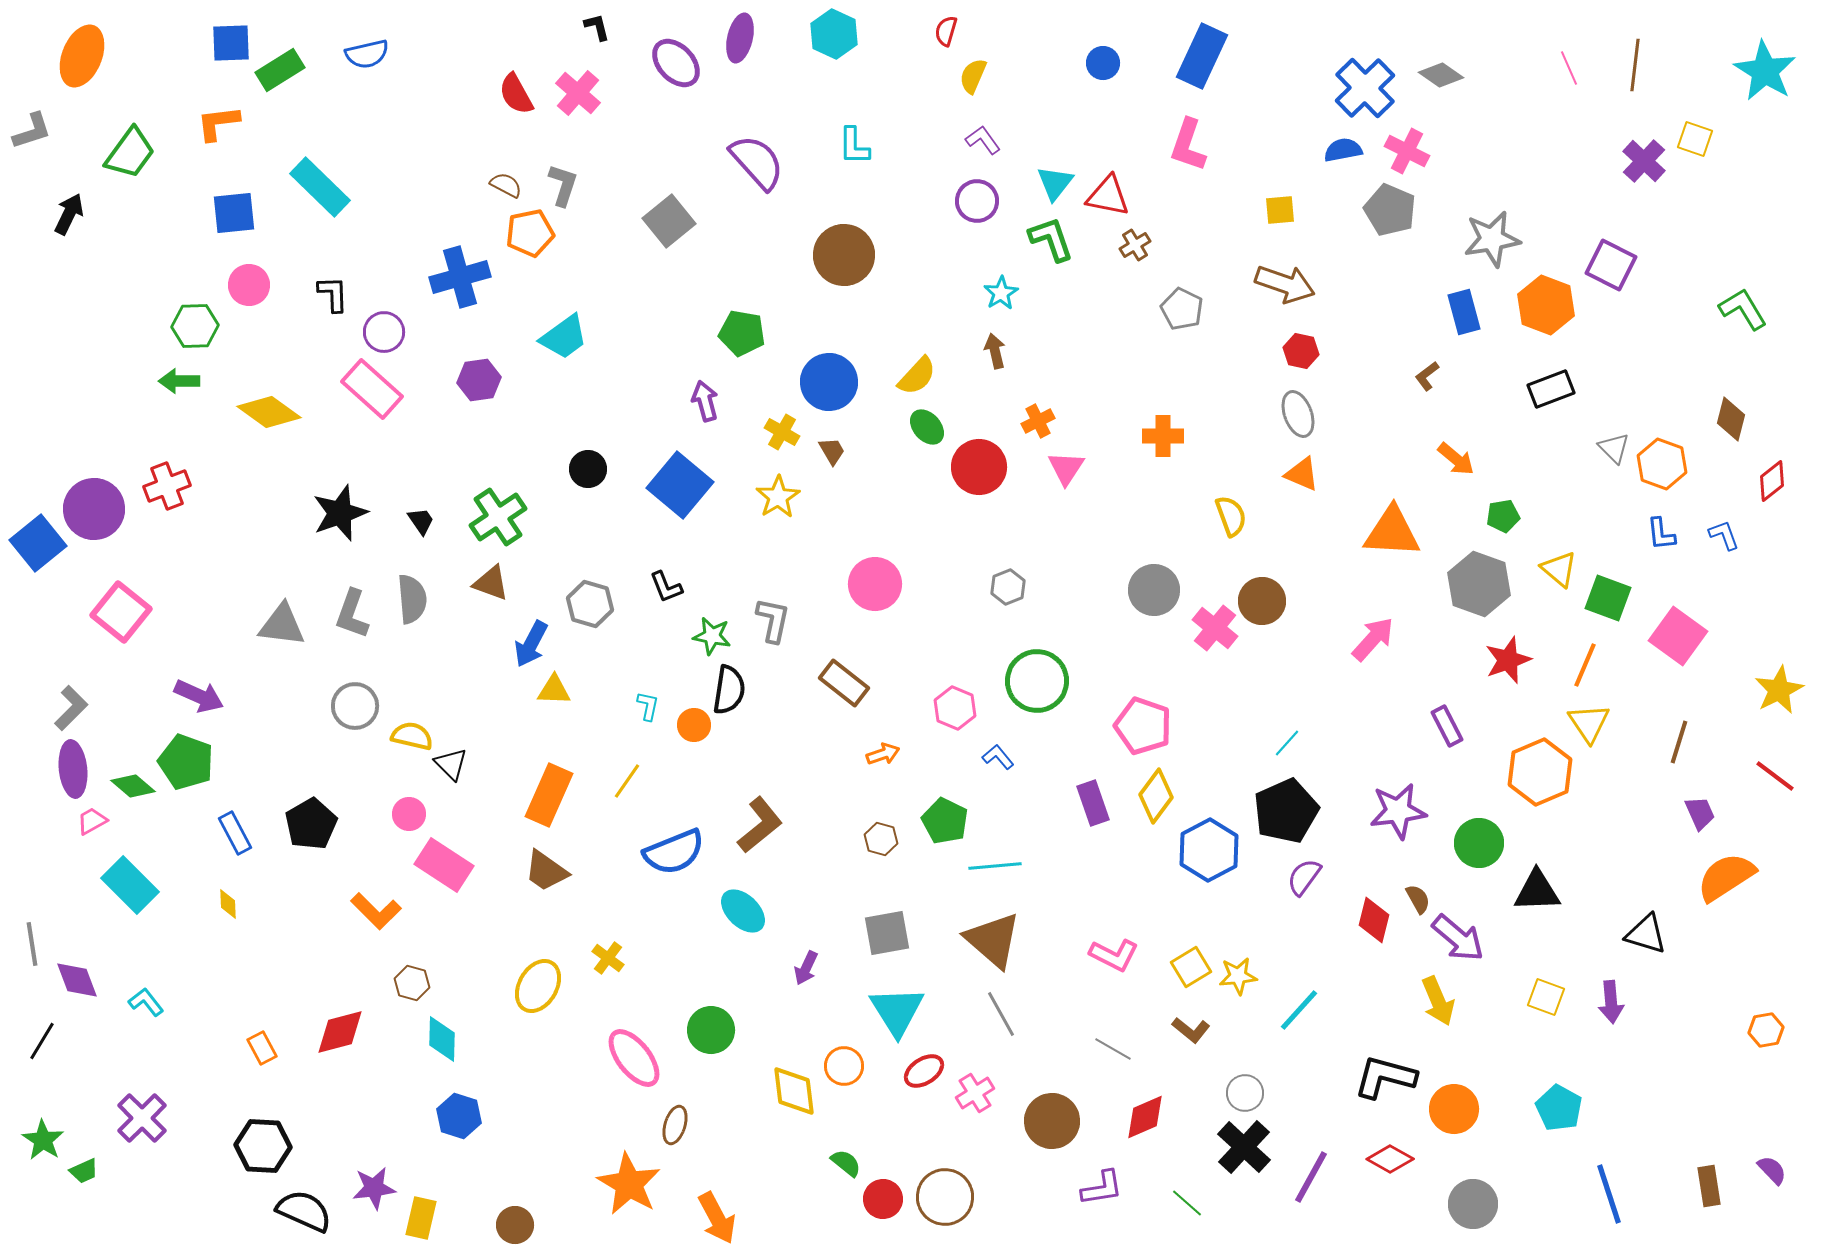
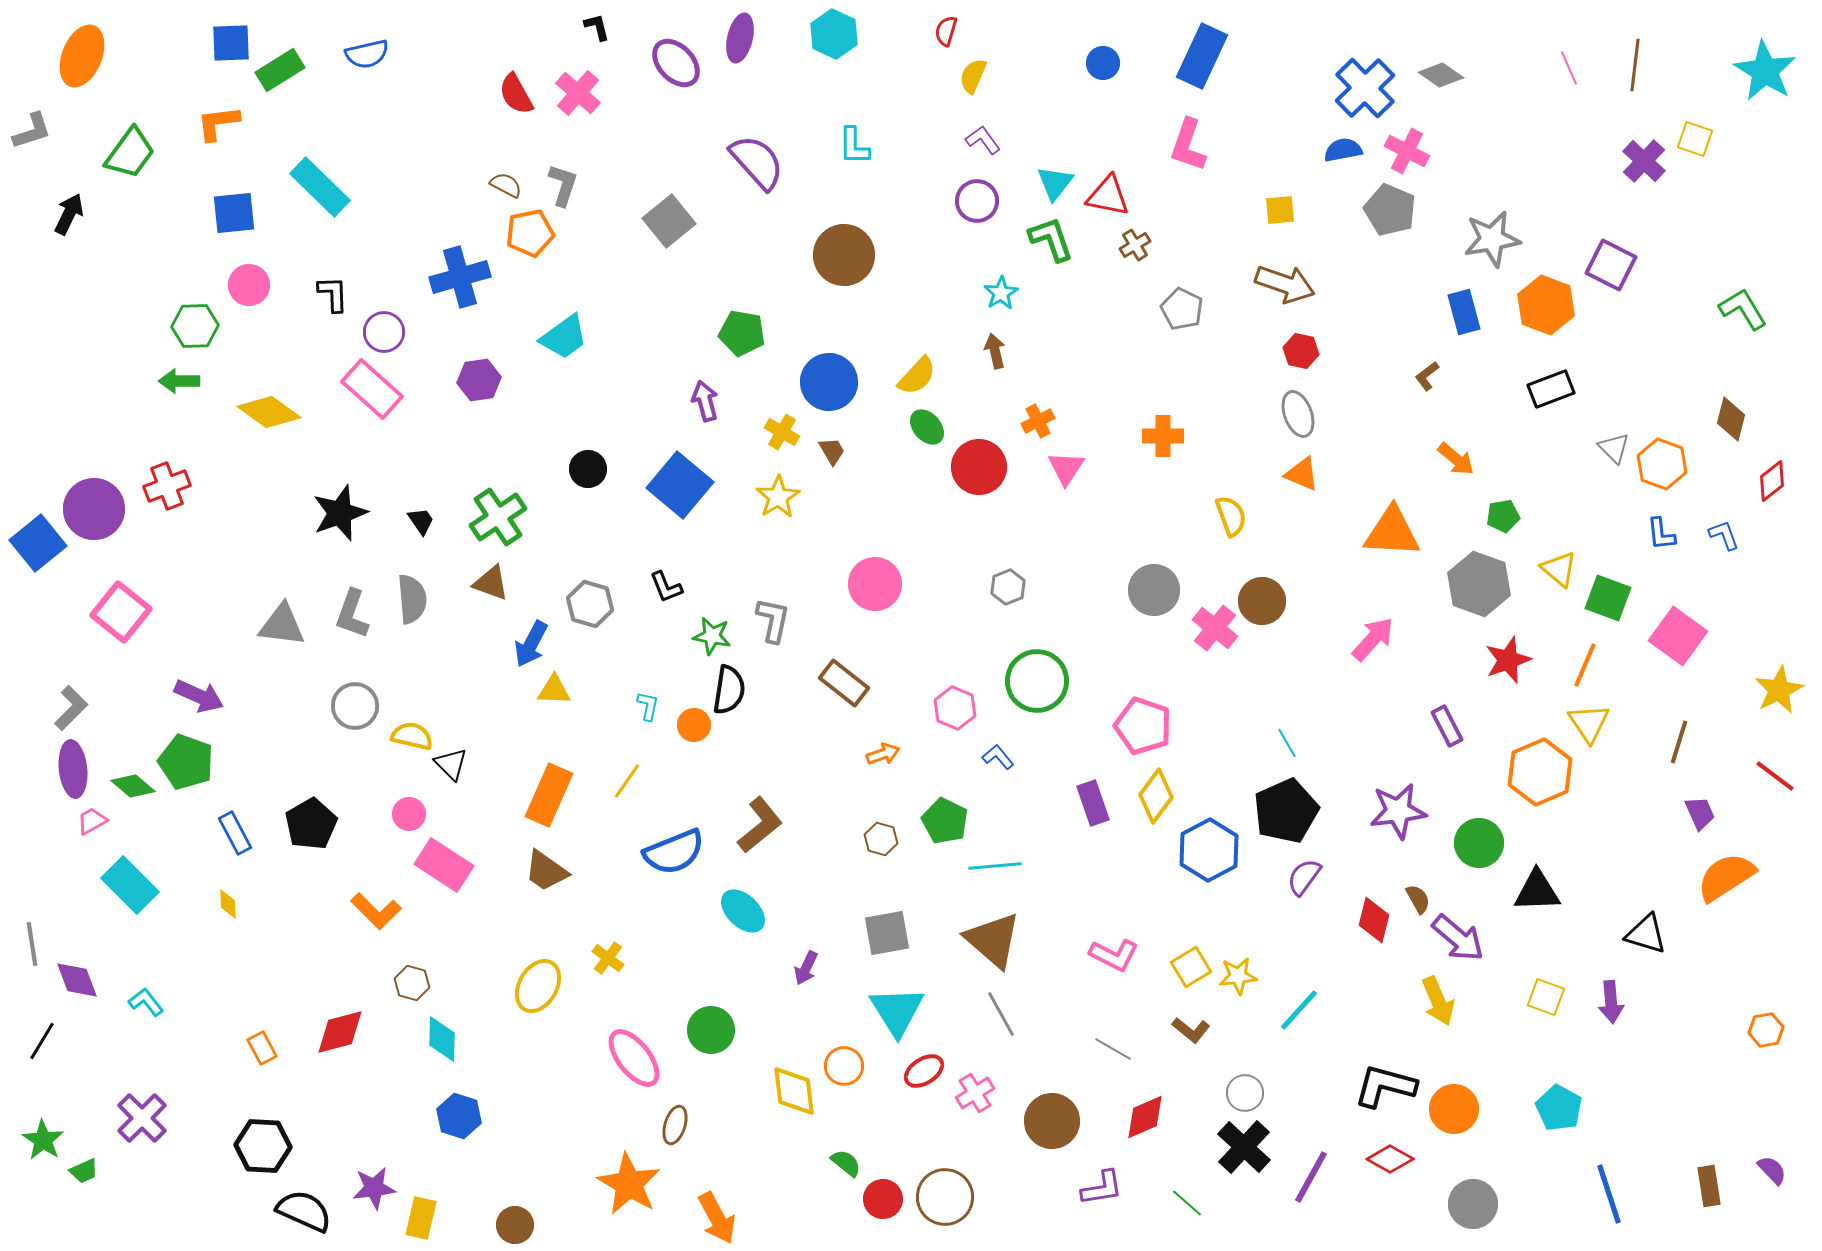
cyan line at (1287, 743): rotated 72 degrees counterclockwise
black L-shape at (1385, 1077): moved 9 px down
